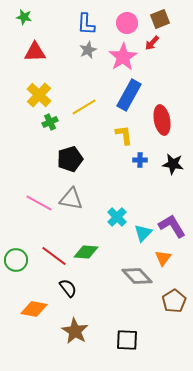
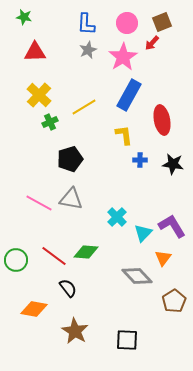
brown square: moved 2 px right, 3 px down
